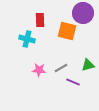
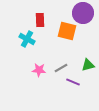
cyan cross: rotated 14 degrees clockwise
